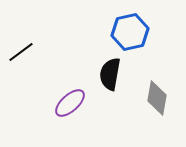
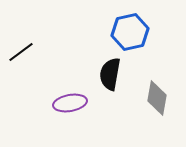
purple ellipse: rotated 32 degrees clockwise
